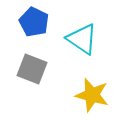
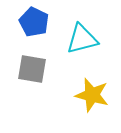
cyan triangle: rotated 48 degrees counterclockwise
gray square: rotated 12 degrees counterclockwise
